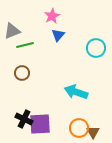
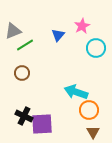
pink star: moved 30 px right, 10 px down
gray triangle: moved 1 px right
green line: rotated 18 degrees counterclockwise
black cross: moved 3 px up
purple square: moved 2 px right
orange circle: moved 10 px right, 18 px up
